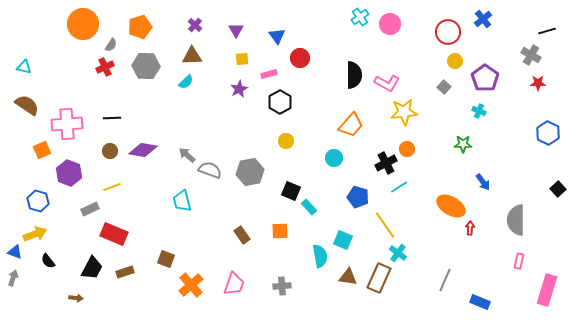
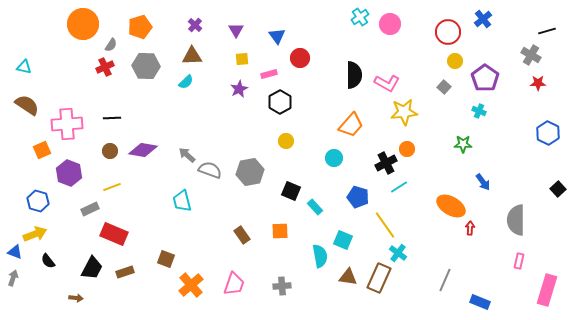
cyan rectangle at (309, 207): moved 6 px right
